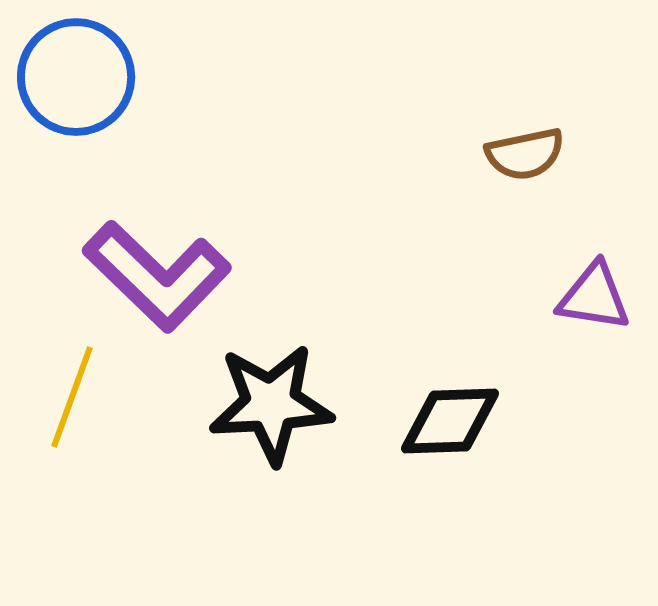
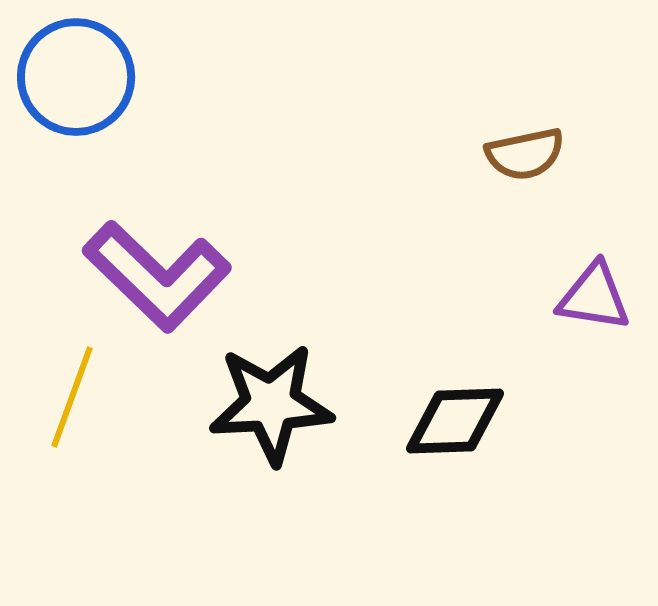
black diamond: moved 5 px right
